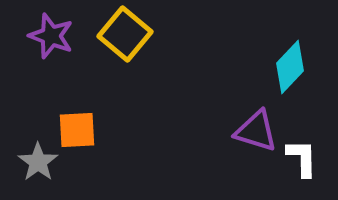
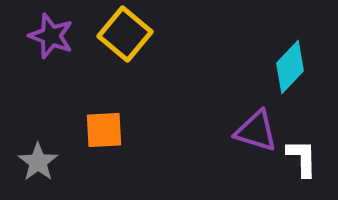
orange square: moved 27 px right
